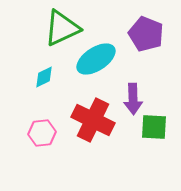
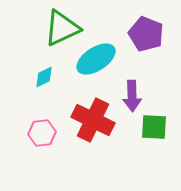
purple arrow: moved 1 px left, 3 px up
